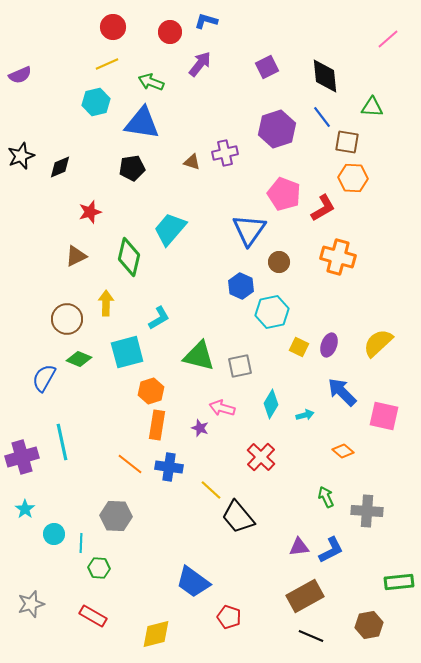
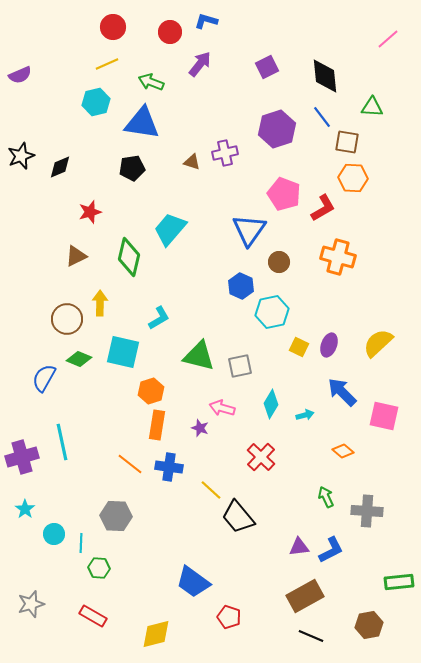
yellow arrow at (106, 303): moved 6 px left
cyan square at (127, 352): moved 4 px left; rotated 28 degrees clockwise
